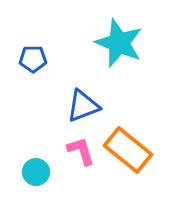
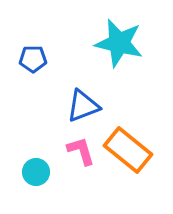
cyan star: rotated 9 degrees counterclockwise
